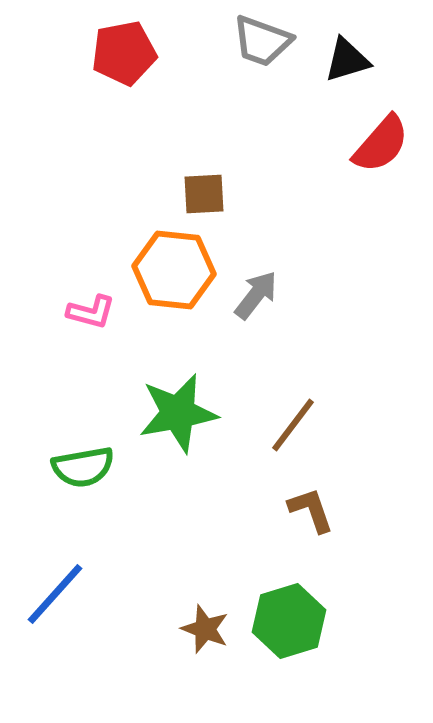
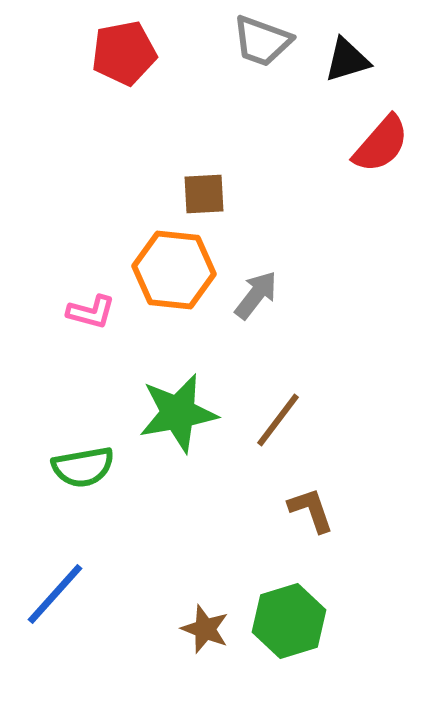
brown line: moved 15 px left, 5 px up
